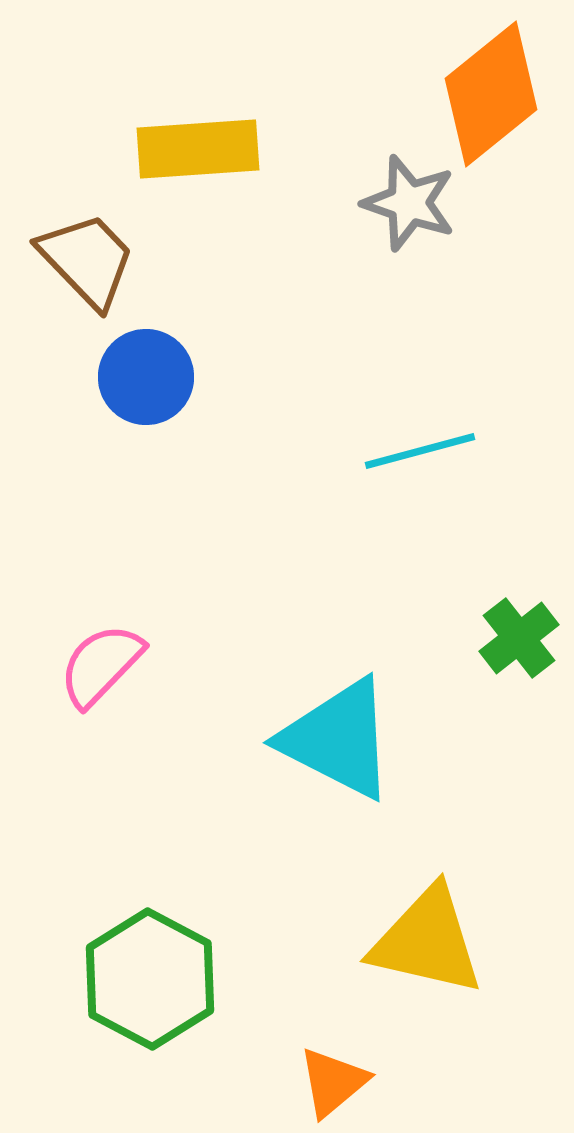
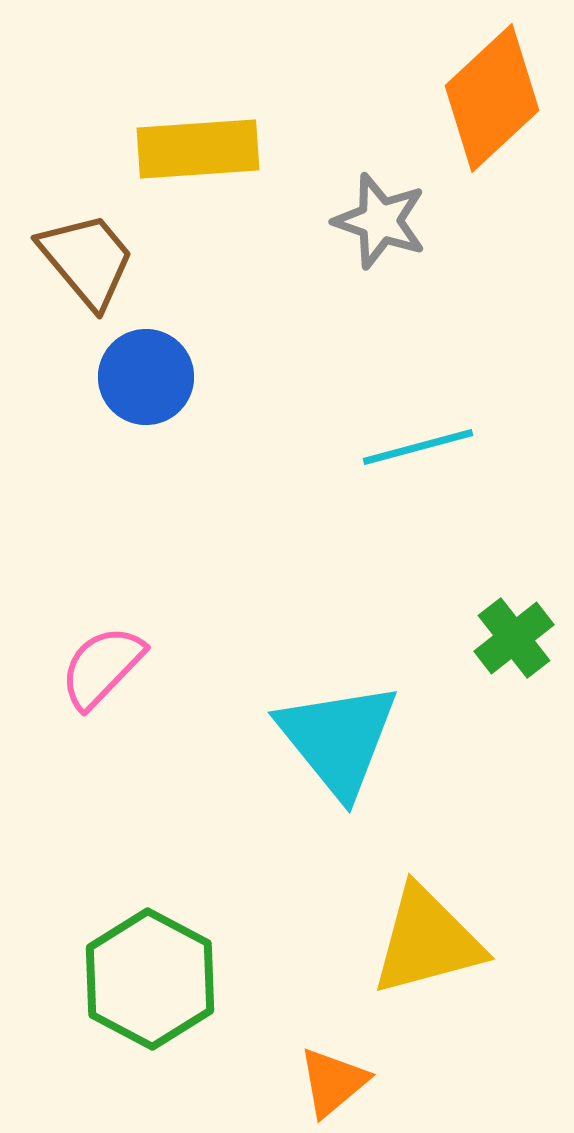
orange diamond: moved 1 px right, 4 px down; rotated 4 degrees counterclockwise
gray star: moved 29 px left, 18 px down
brown trapezoid: rotated 4 degrees clockwise
cyan line: moved 2 px left, 4 px up
green cross: moved 5 px left
pink semicircle: moved 1 px right, 2 px down
cyan triangle: rotated 24 degrees clockwise
yellow triangle: rotated 28 degrees counterclockwise
